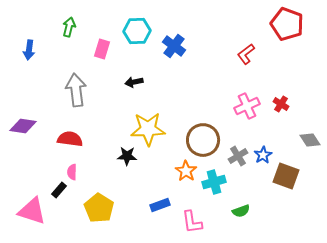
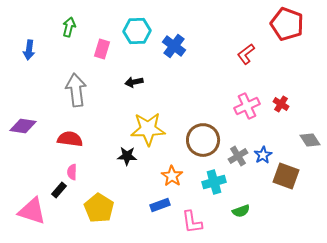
orange star: moved 14 px left, 5 px down
